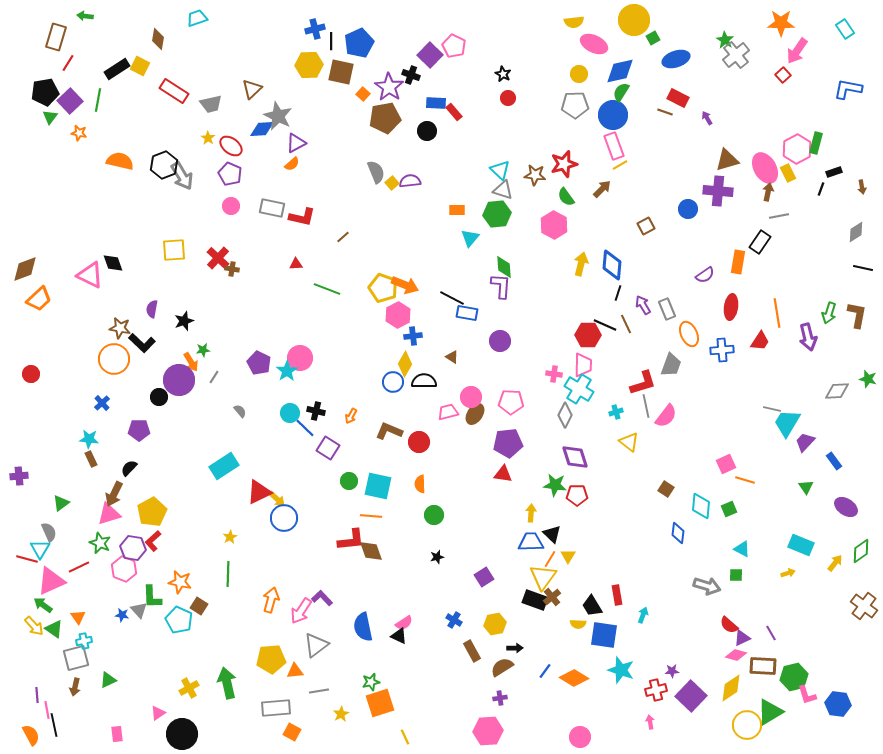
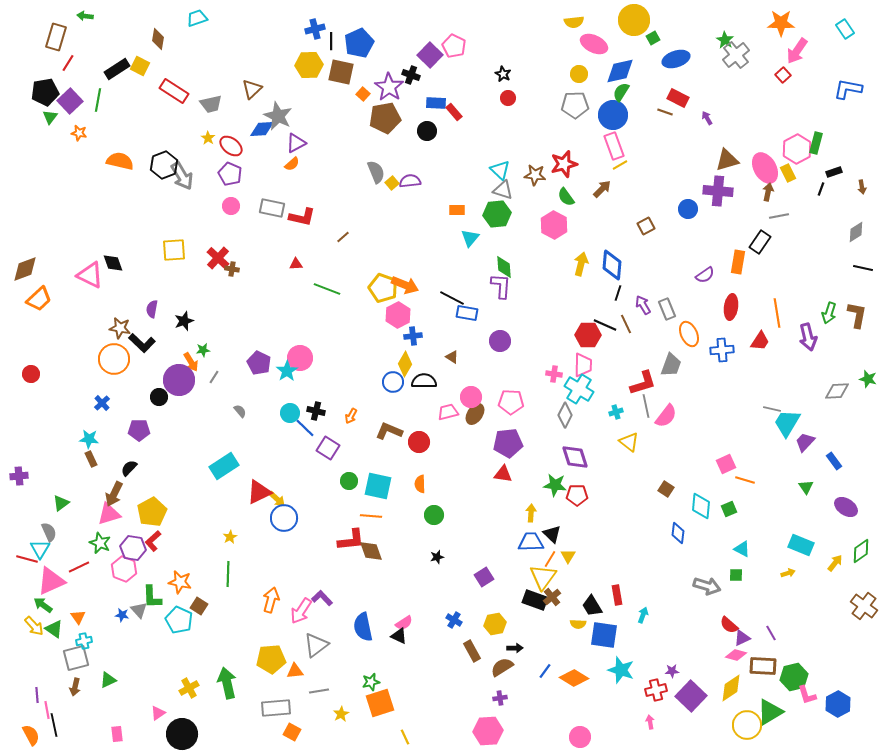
blue hexagon at (838, 704): rotated 25 degrees clockwise
